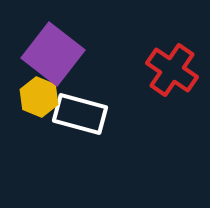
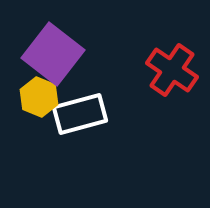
white rectangle: rotated 30 degrees counterclockwise
